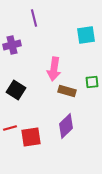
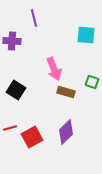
cyan square: rotated 12 degrees clockwise
purple cross: moved 4 px up; rotated 18 degrees clockwise
pink arrow: rotated 30 degrees counterclockwise
green square: rotated 24 degrees clockwise
brown rectangle: moved 1 px left, 1 px down
purple diamond: moved 6 px down
red square: moved 1 px right; rotated 20 degrees counterclockwise
